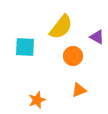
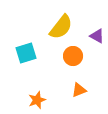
purple triangle: moved 1 px up
cyan square: moved 1 px right, 6 px down; rotated 20 degrees counterclockwise
